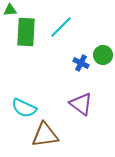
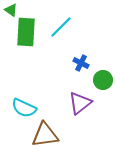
green triangle: moved 1 px right; rotated 40 degrees clockwise
green circle: moved 25 px down
purple triangle: moved 1 px left, 1 px up; rotated 45 degrees clockwise
